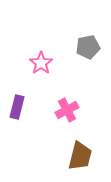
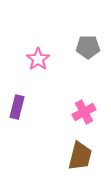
gray pentagon: rotated 10 degrees clockwise
pink star: moved 3 px left, 4 px up
pink cross: moved 17 px right, 2 px down
